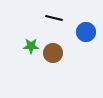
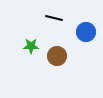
brown circle: moved 4 px right, 3 px down
